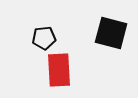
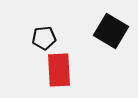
black square: moved 2 px up; rotated 16 degrees clockwise
